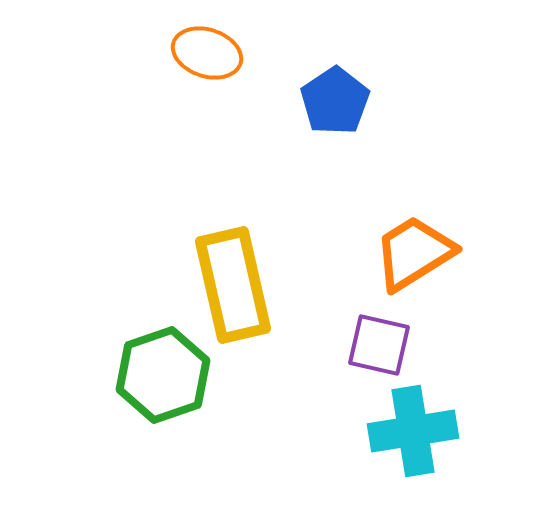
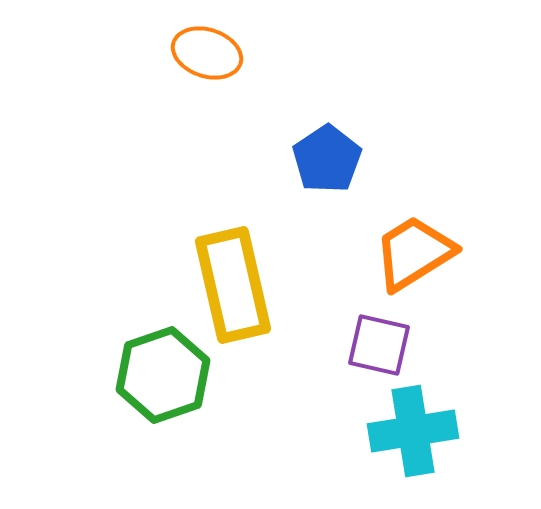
blue pentagon: moved 8 px left, 58 px down
